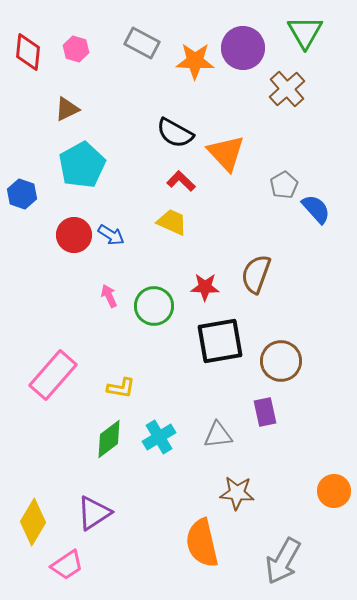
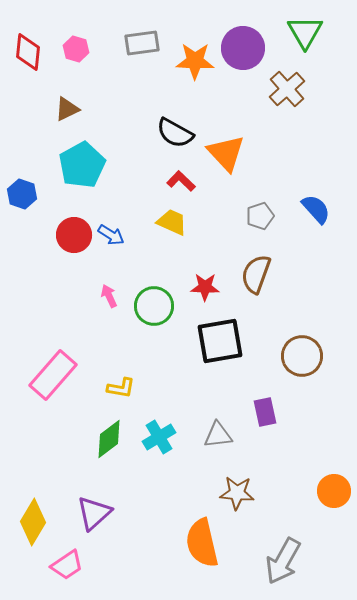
gray rectangle: rotated 36 degrees counterclockwise
gray pentagon: moved 24 px left, 31 px down; rotated 12 degrees clockwise
brown circle: moved 21 px right, 5 px up
purple triangle: rotated 9 degrees counterclockwise
